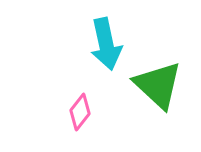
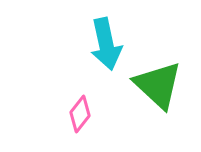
pink diamond: moved 2 px down
